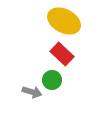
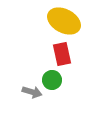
red rectangle: rotated 35 degrees clockwise
